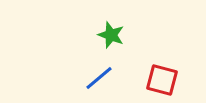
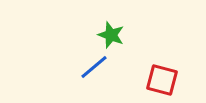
blue line: moved 5 px left, 11 px up
